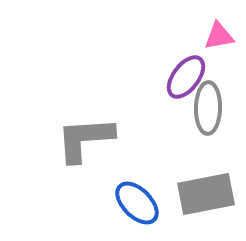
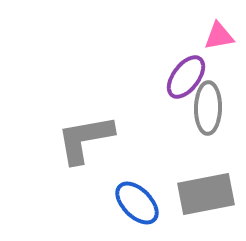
gray L-shape: rotated 6 degrees counterclockwise
